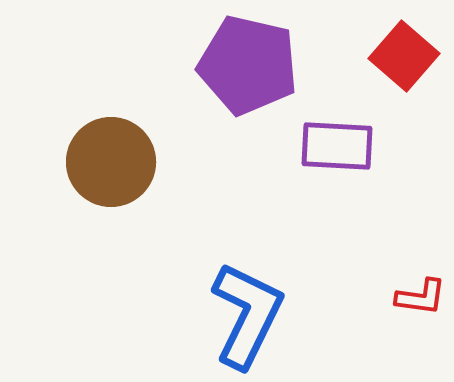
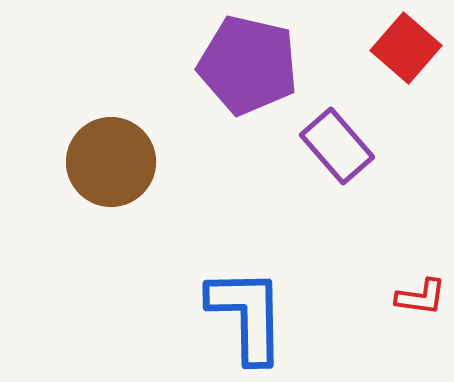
red square: moved 2 px right, 8 px up
purple rectangle: rotated 46 degrees clockwise
blue L-shape: rotated 27 degrees counterclockwise
